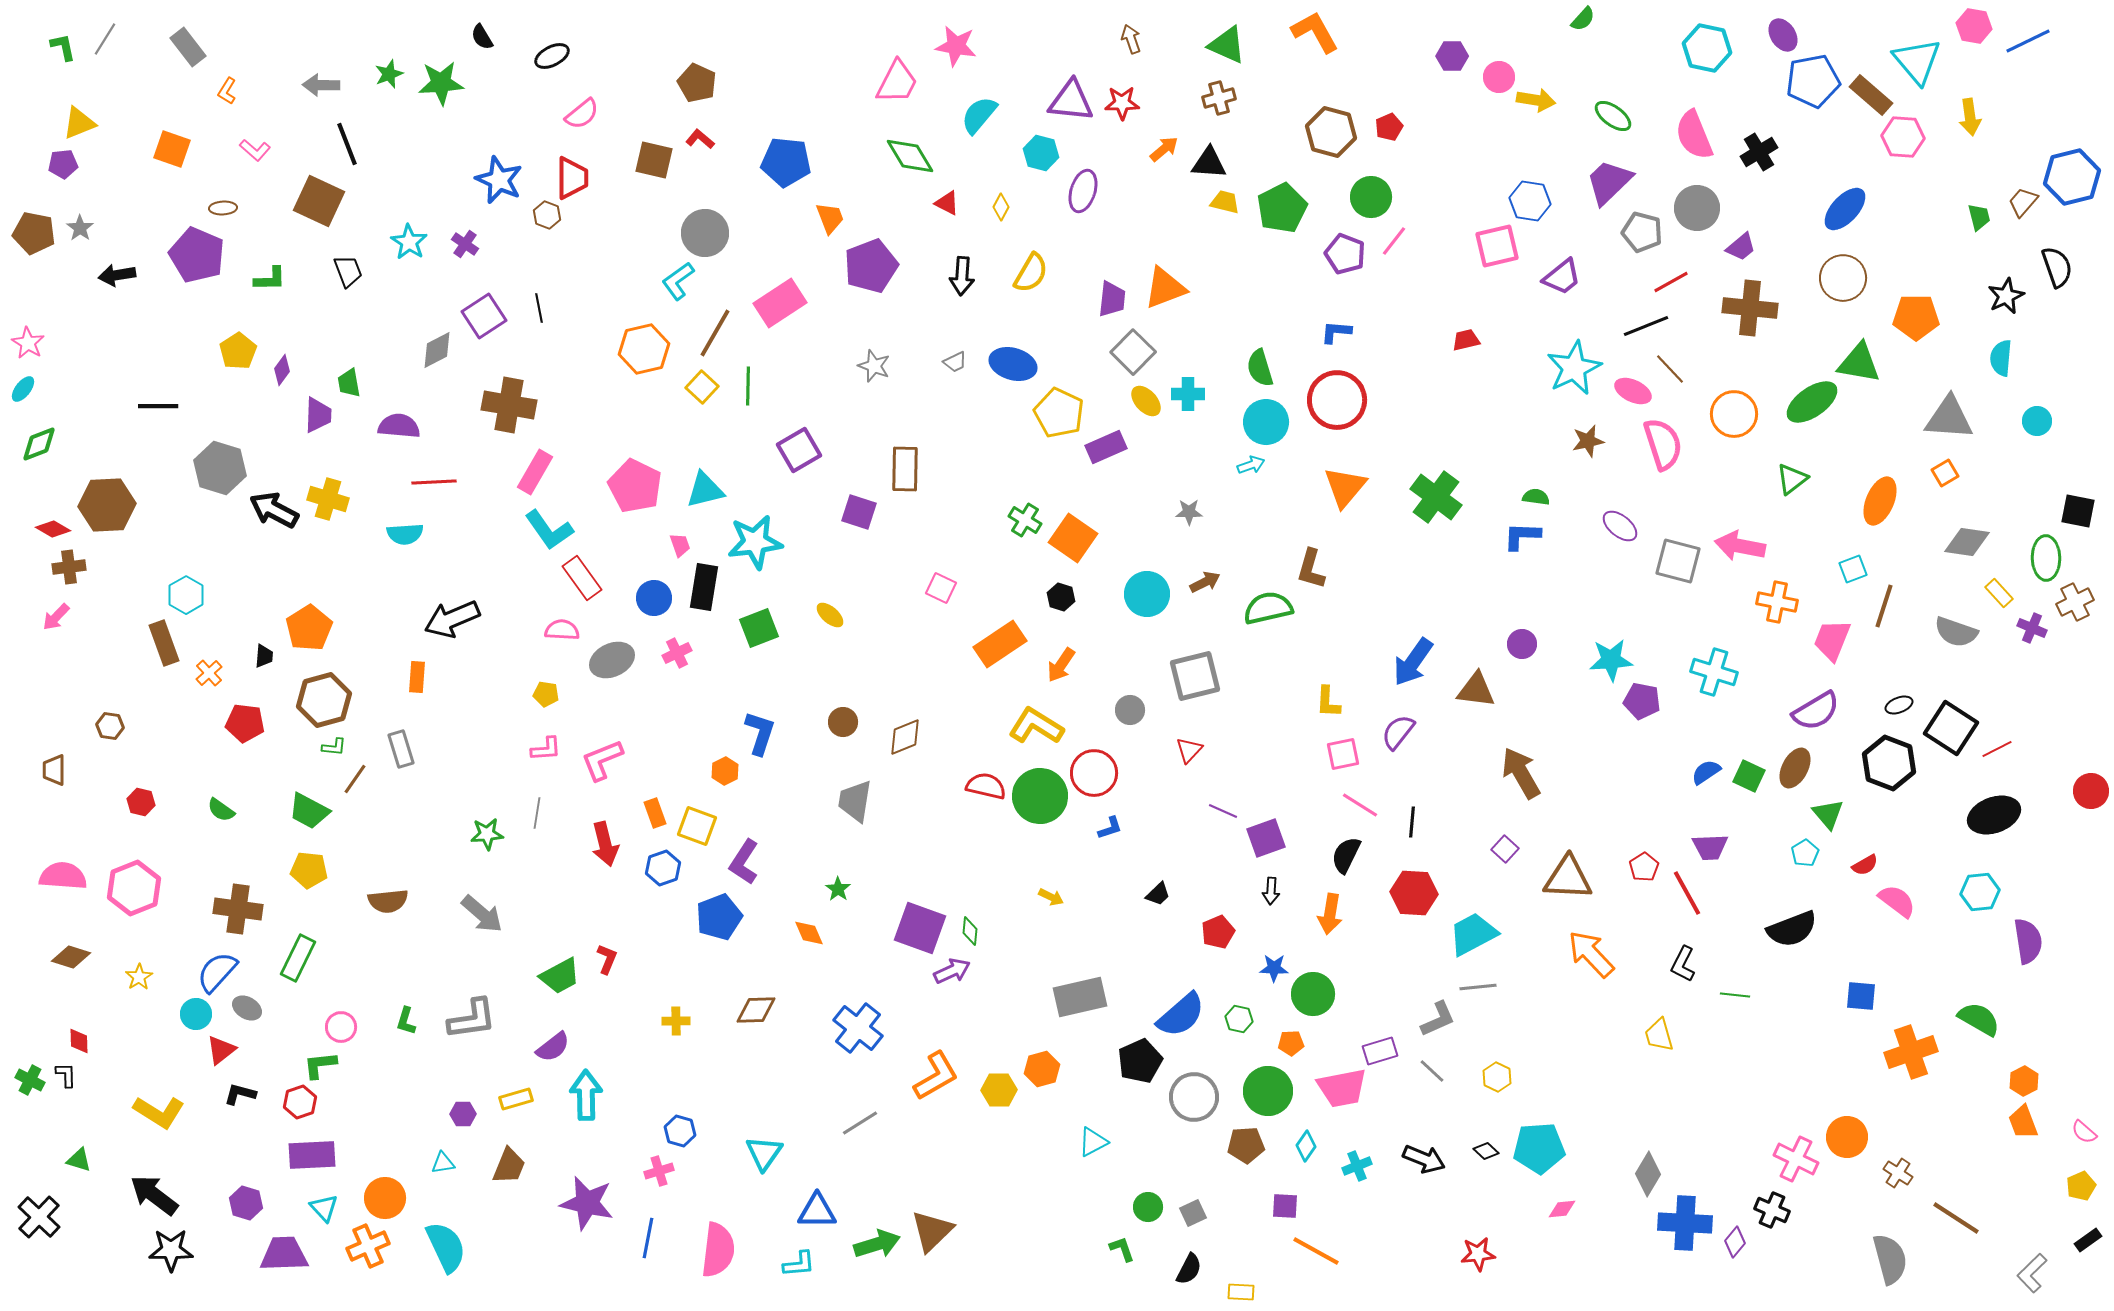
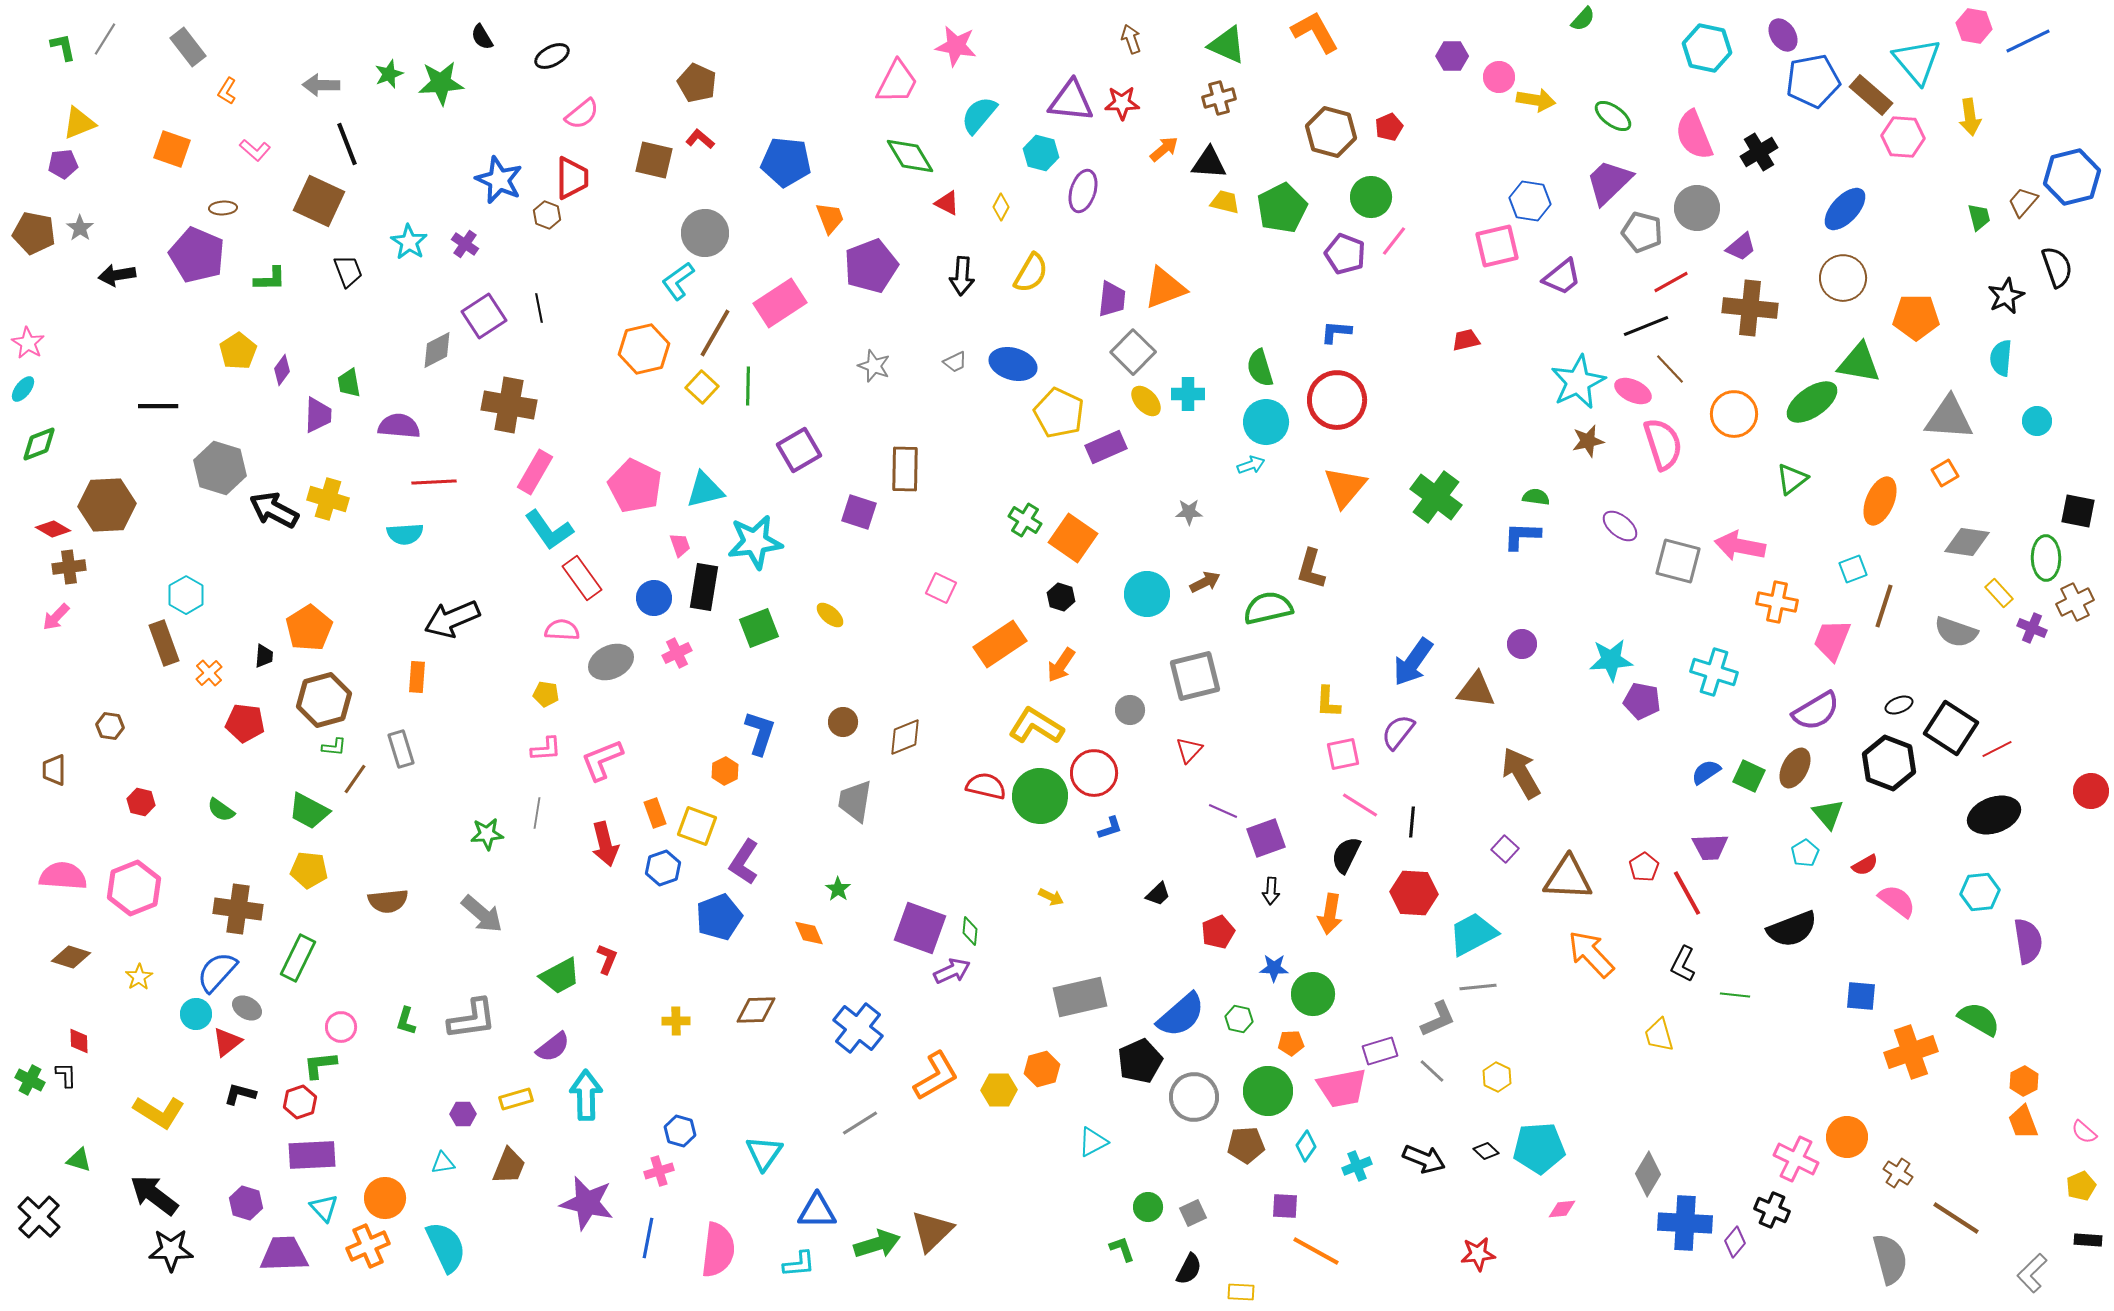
cyan star at (1574, 368): moved 4 px right, 14 px down
gray ellipse at (612, 660): moved 1 px left, 2 px down
red triangle at (221, 1050): moved 6 px right, 8 px up
black rectangle at (2088, 1240): rotated 40 degrees clockwise
